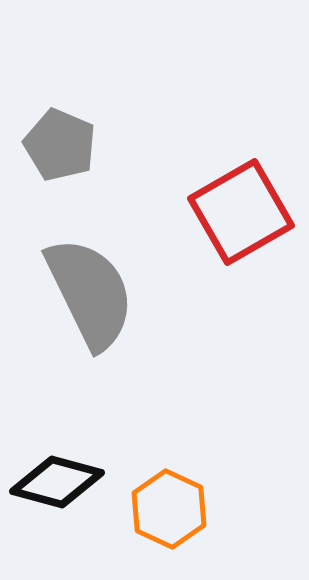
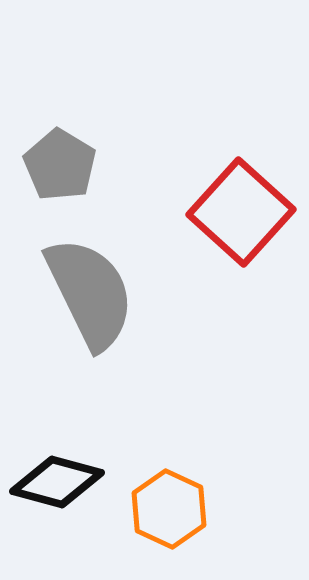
gray pentagon: moved 20 px down; rotated 8 degrees clockwise
red square: rotated 18 degrees counterclockwise
